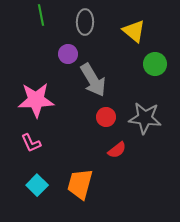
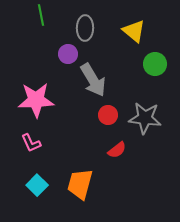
gray ellipse: moved 6 px down
red circle: moved 2 px right, 2 px up
